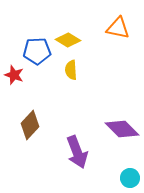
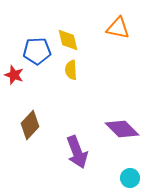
yellow diamond: rotated 45 degrees clockwise
